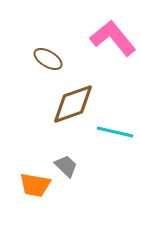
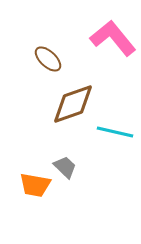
brown ellipse: rotated 12 degrees clockwise
gray trapezoid: moved 1 px left, 1 px down
